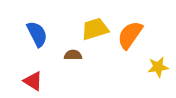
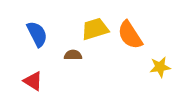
orange semicircle: rotated 68 degrees counterclockwise
yellow star: moved 2 px right
